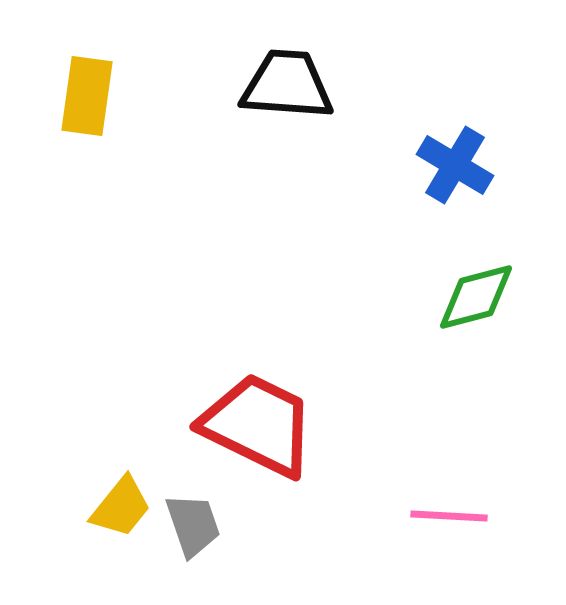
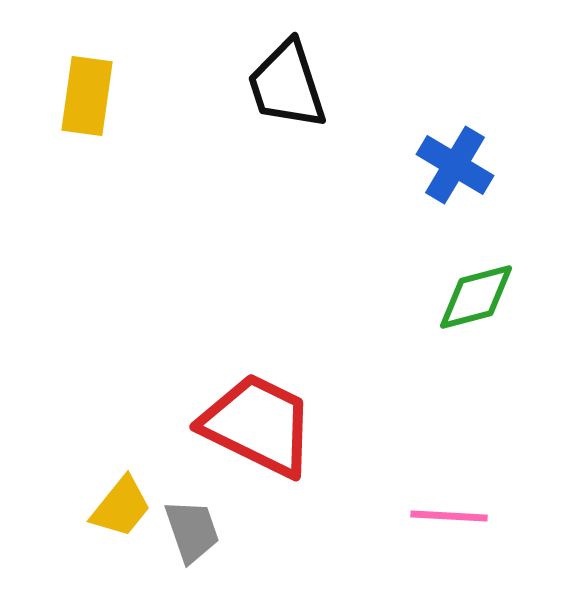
black trapezoid: rotated 112 degrees counterclockwise
gray trapezoid: moved 1 px left, 6 px down
